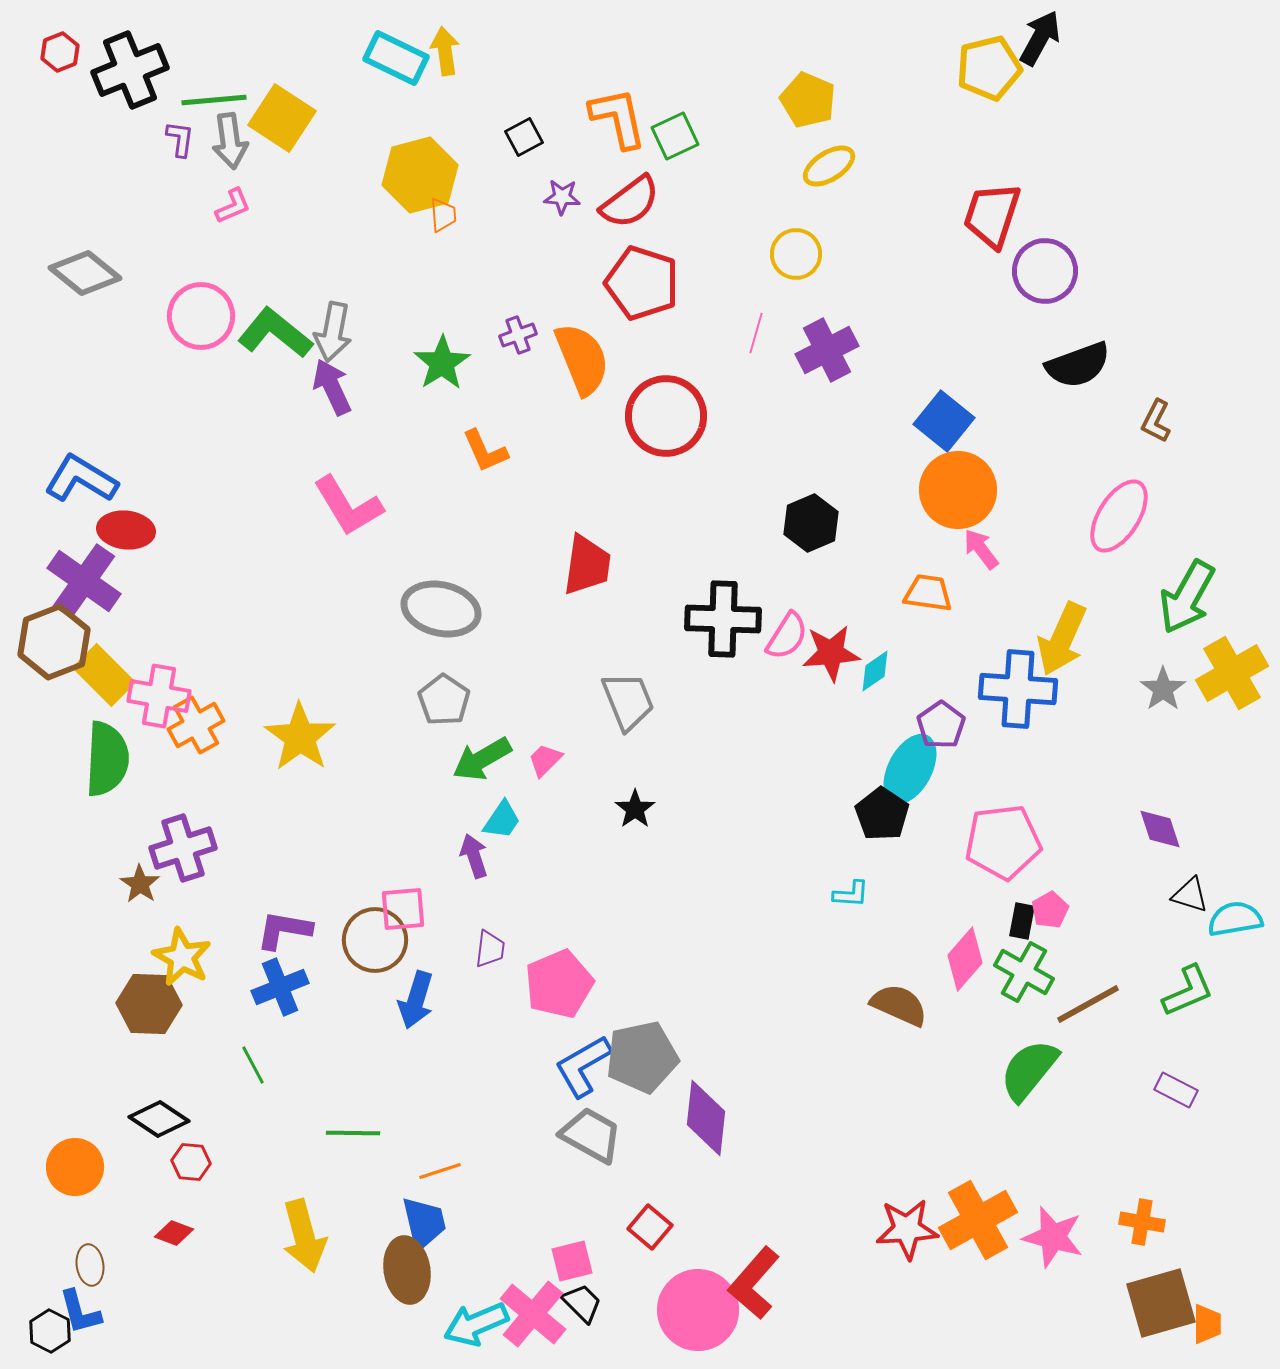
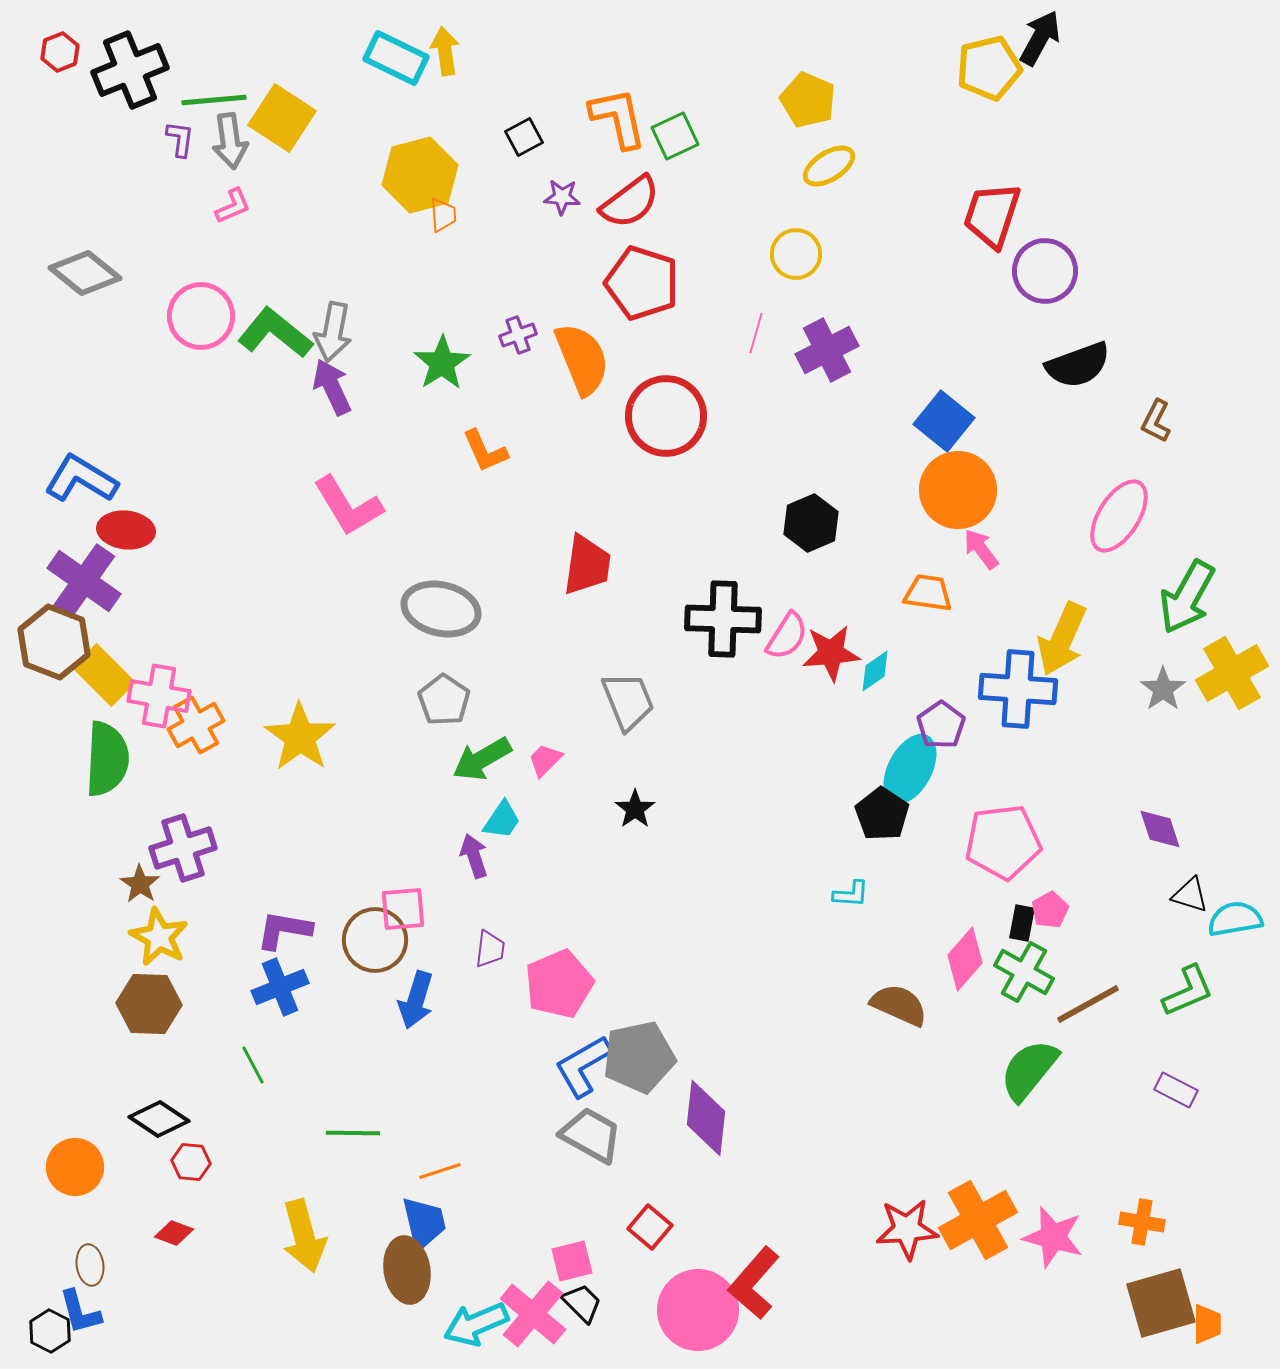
brown hexagon at (54, 642): rotated 18 degrees counterclockwise
black rectangle at (1022, 921): moved 2 px down
yellow star at (182, 957): moved 23 px left, 20 px up
gray pentagon at (642, 1057): moved 3 px left
